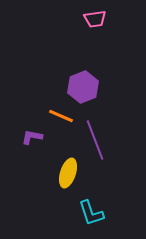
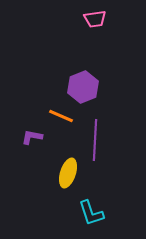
purple line: rotated 24 degrees clockwise
